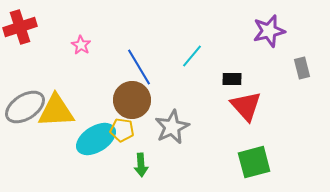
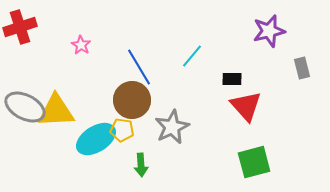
gray ellipse: rotated 60 degrees clockwise
